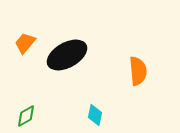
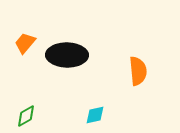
black ellipse: rotated 30 degrees clockwise
cyan diamond: rotated 65 degrees clockwise
